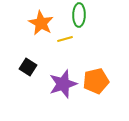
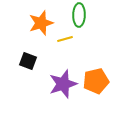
orange star: rotated 25 degrees clockwise
black square: moved 6 px up; rotated 12 degrees counterclockwise
